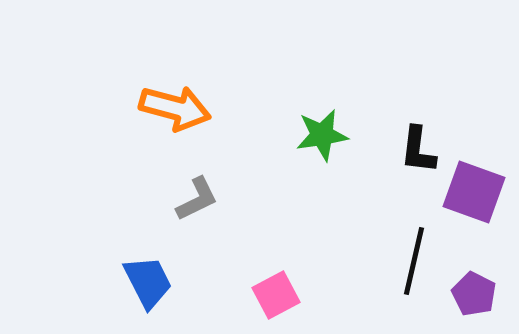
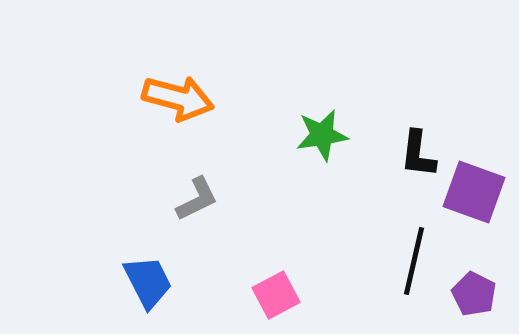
orange arrow: moved 3 px right, 10 px up
black L-shape: moved 4 px down
